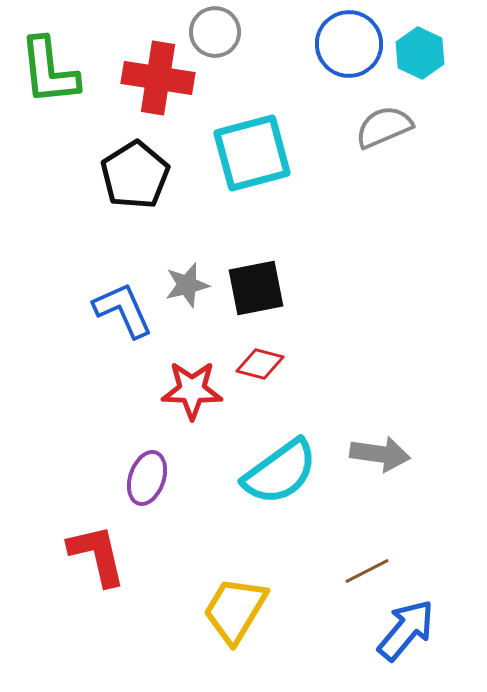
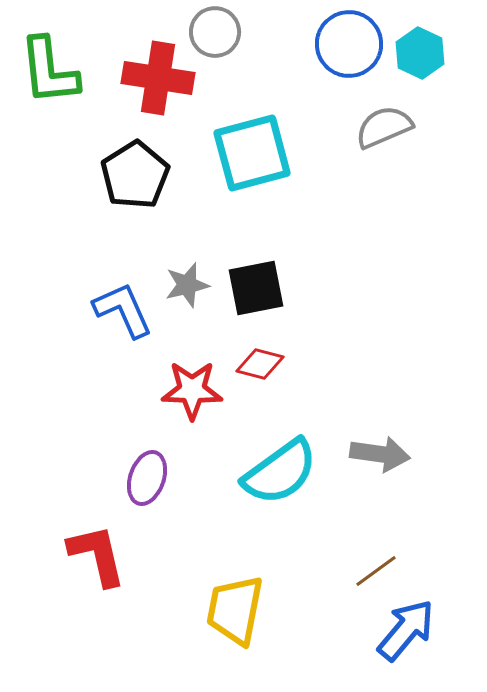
brown line: moved 9 px right; rotated 9 degrees counterclockwise
yellow trapezoid: rotated 20 degrees counterclockwise
